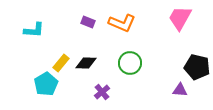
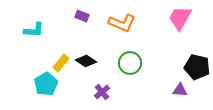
purple rectangle: moved 6 px left, 6 px up
black diamond: moved 2 px up; rotated 30 degrees clockwise
